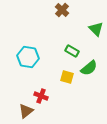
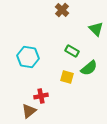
red cross: rotated 32 degrees counterclockwise
brown triangle: moved 3 px right
